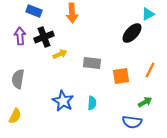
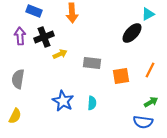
green arrow: moved 6 px right
blue semicircle: moved 11 px right
